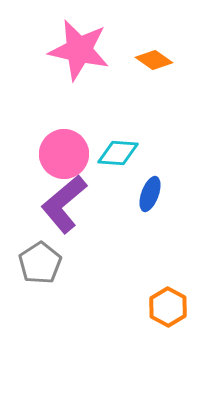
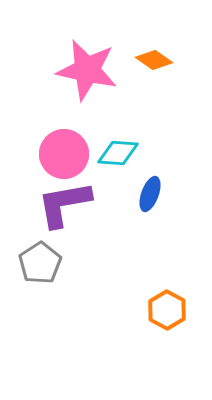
pink star: moved 8 px right, 20 px down
purple L-shape: rotated 30 degrees clockwise
orange hexagon: moved 1 px left, 3 px down
